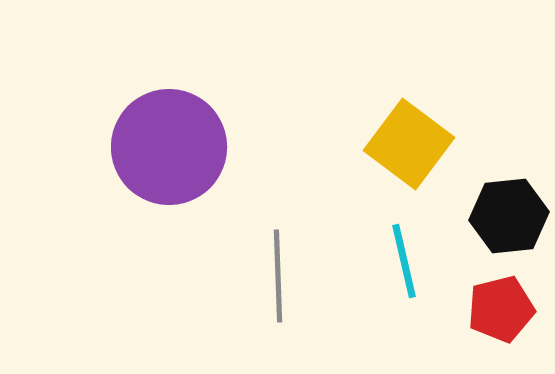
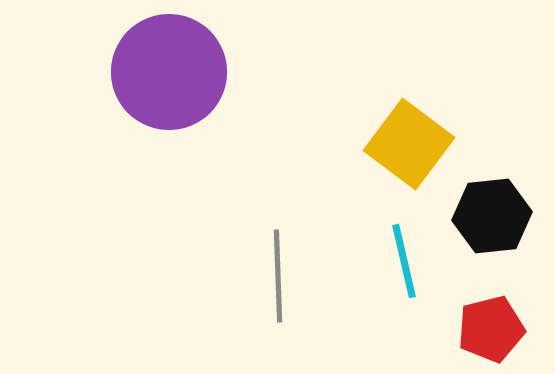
purple circle: moved 75 px up
black hexagon: moved 17 px left
red pentagon: moved 10 px left, 20 px down
